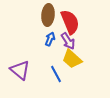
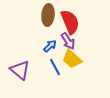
blue arrow: moved 7 px down; rotated 24 degrees clockwise
blue line: moved 1 px left, 7 px up
